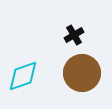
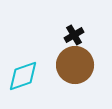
brown circle: moved 7 px left, 8 px up
